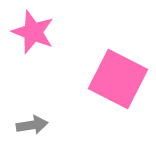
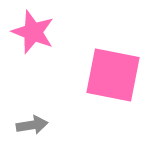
pink square: moved 5 px left, 4 px up; rotated 16 degrees counterclockwise
